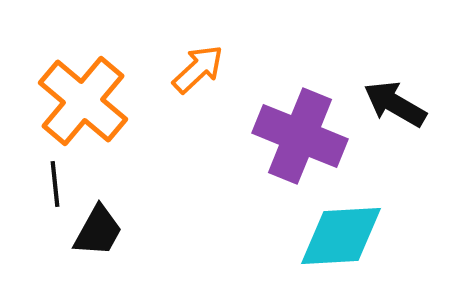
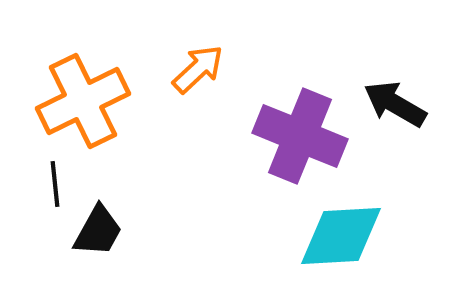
orange cross: rotated 24 degrees clockwise
